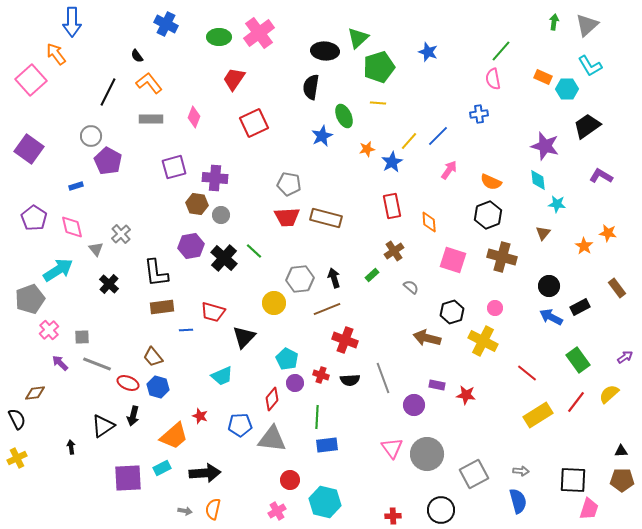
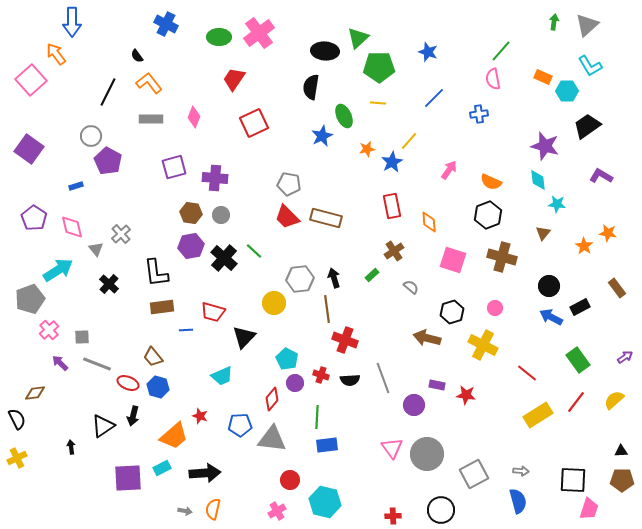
green pentagon at (379, 67): rotated 16 degrees clockwise
cyan hexagon at (567, 89): moved 2 px down
blue line at (438, 136): moved 4 px left, 38 px up
brown hexagon at (197, 204): moved 6 px left, 9 px down
red trapezoid at (287, 217): rotated 48 degrees clockwise
brown line at (327, 309): rotated 76 degrees counterclockwise
yellow cross at (483, 341): moved 4 px down
yellow semicircle at (609, 394): moved 5 px right, 6 px down
